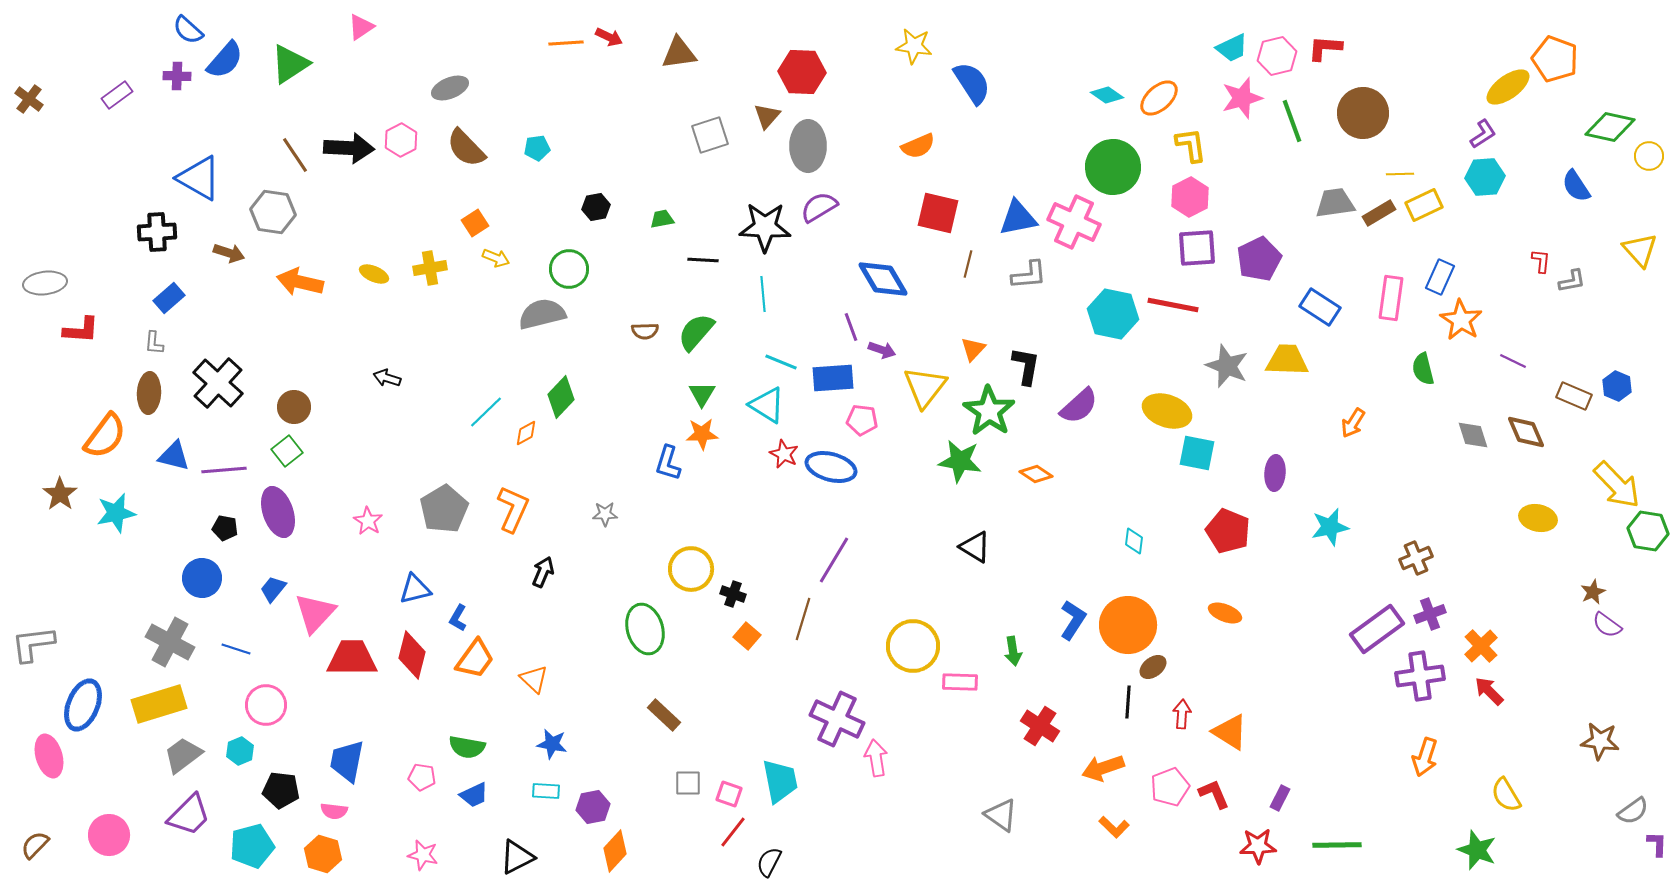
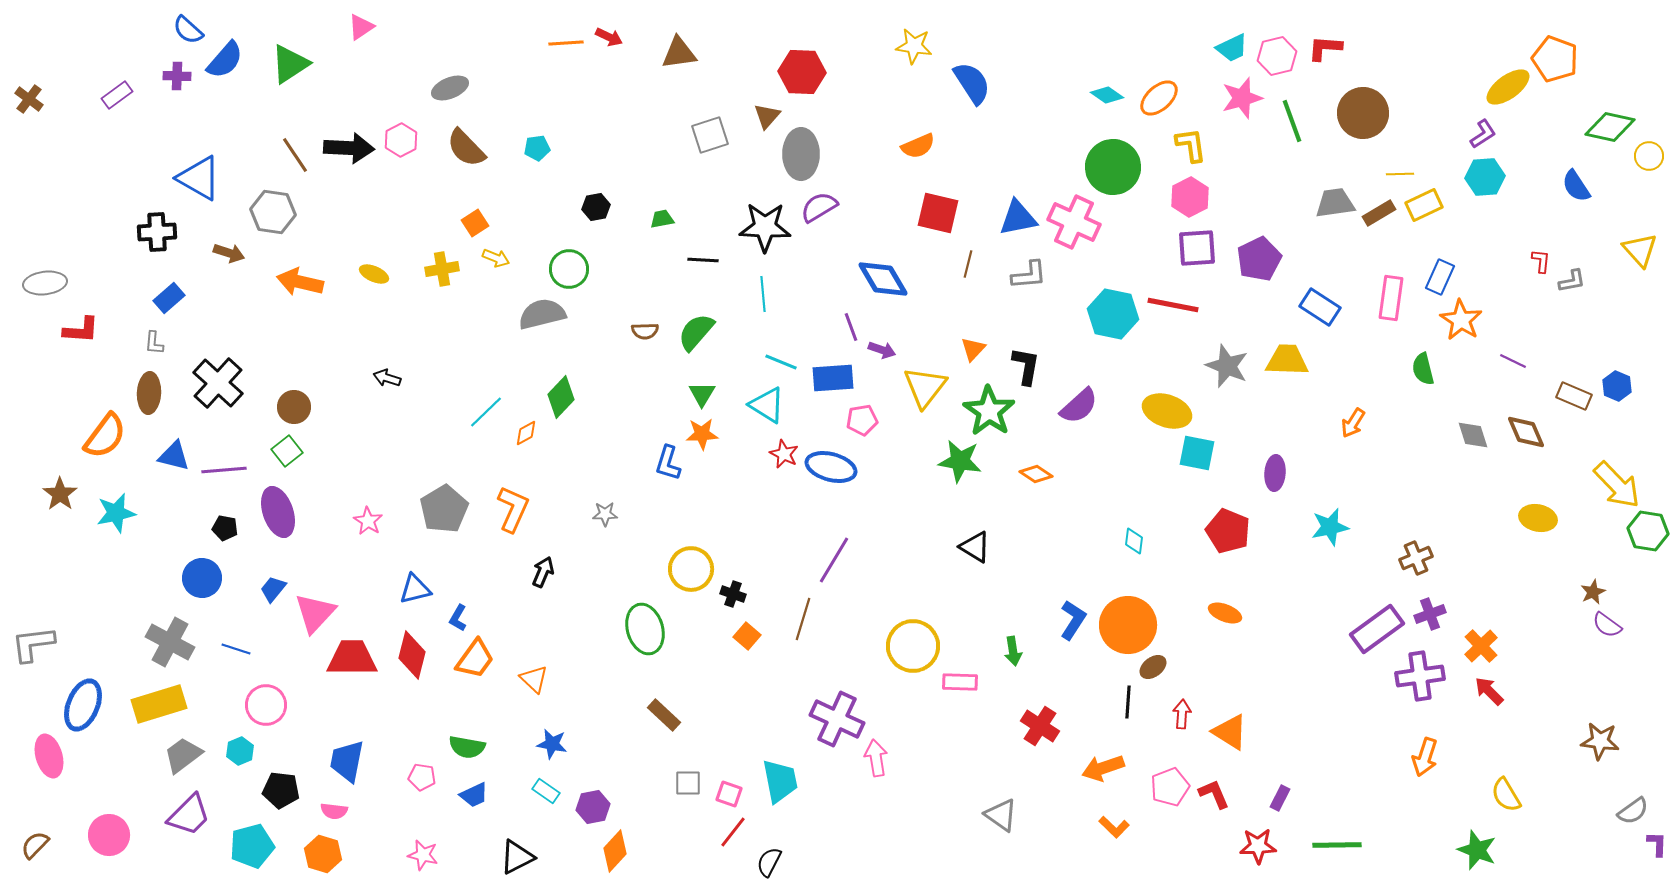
gray ellipse at (808, 146): moved 7 px left, 8 px down
yellow cross at (430, 268): moved 12 px right, 1 px down
pink pentagon at (862, 420): rotated 16 degrees counterclockwise
cyan rectangle at (546, 791): rotated 32 degrees clockwise
